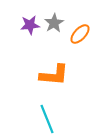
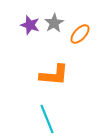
purple star: rotated 24 degrees clockwise
